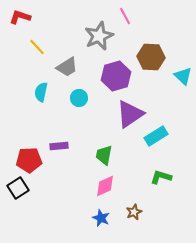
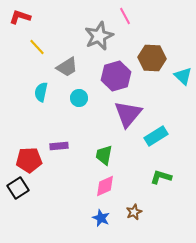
brown hexagon: moved 1 px right, 1 px down
purple triangle: moved 2 px left; rotated 16 degrees counterclockwise
